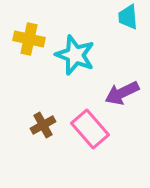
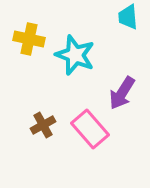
purple arrow: rotated 32 degrees counterclockwise
